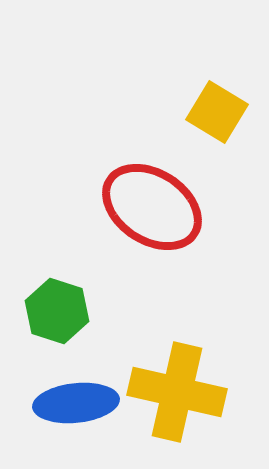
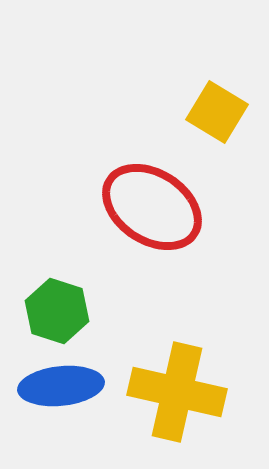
blue ellipse: moved 15 px left, 17 px up
